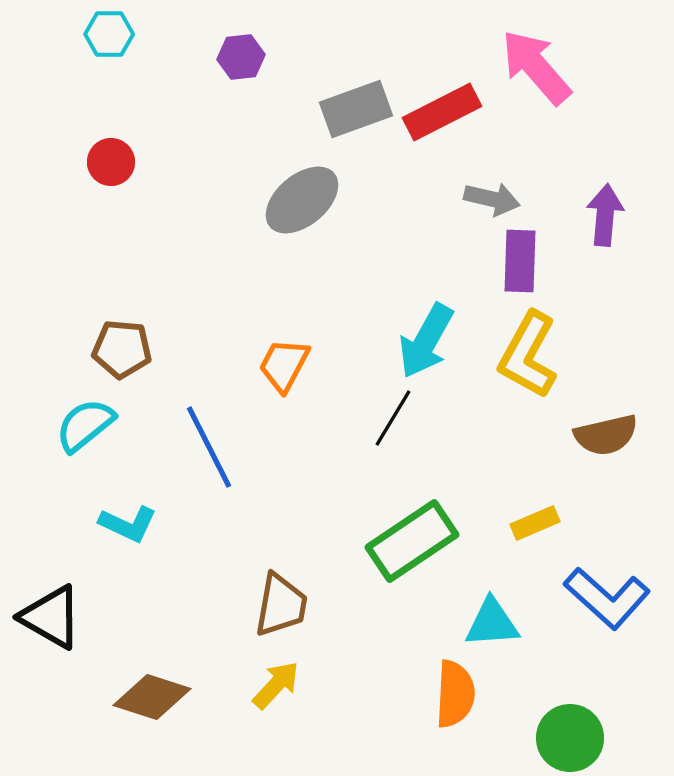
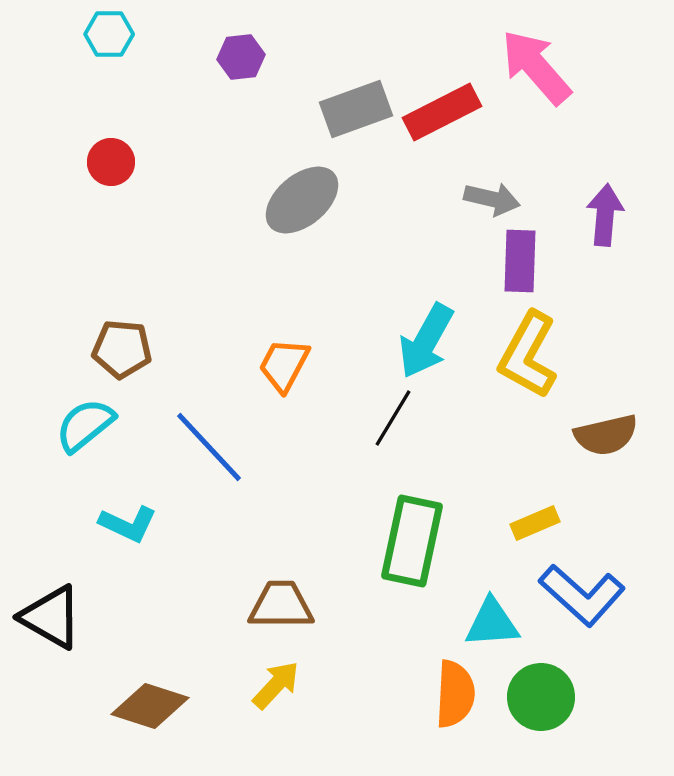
blue line: rotated 16 degrees counterclockwise
green rectangle: rotated 44 degrees counterclockwise
blue L-shape: moved 25 px left, 3 px up
brown trapezoid: rotated 100 degrees counterclockwise
brown diamond: moved 2 px left, 9 px down
green circle: moved 29 px left, 41 px up
